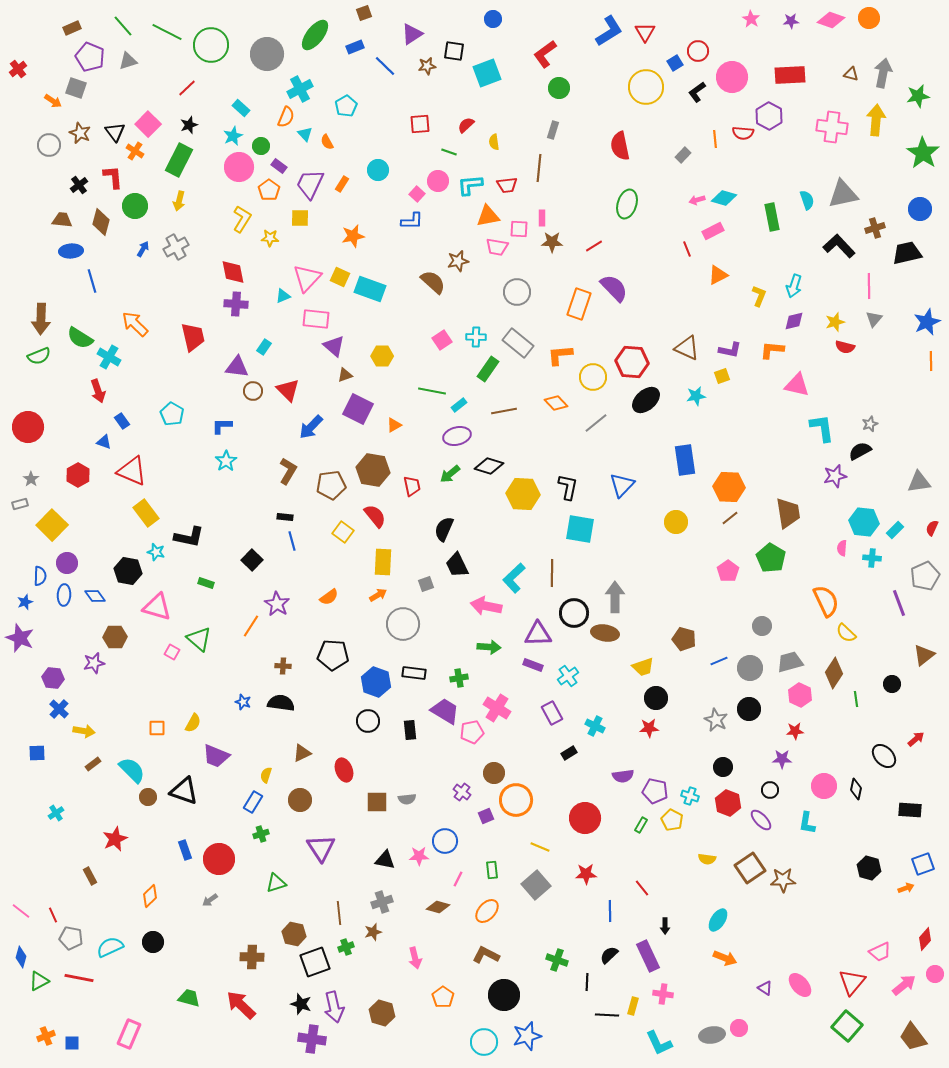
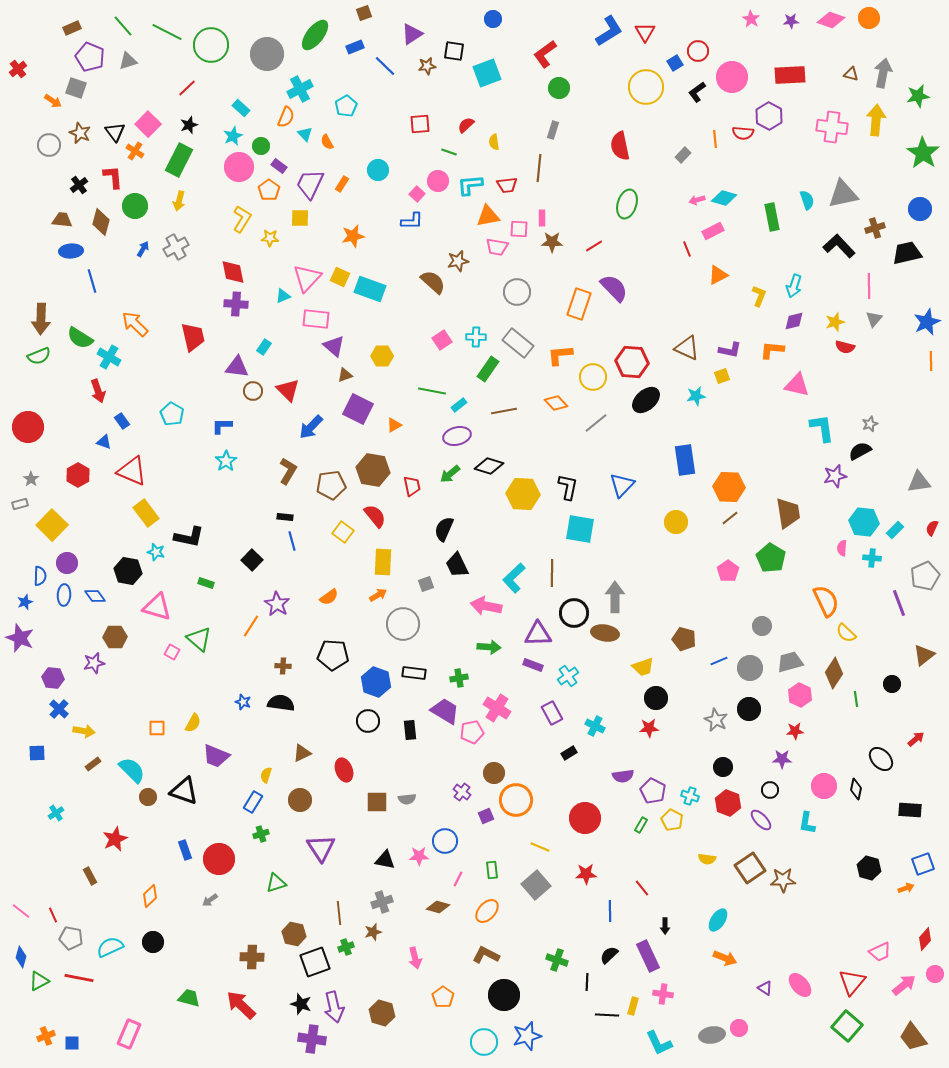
black ellipse at (884, 756): moved 3 px left, 3 px down
purple pentagon at (655, 791): moved 2 px left; rotated 15 degrees clockwise
